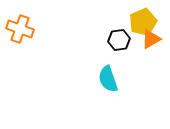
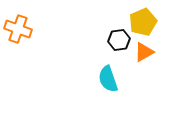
orange cross: moved 2 px left
orange triangle: moved 7 px left, 13 px down
